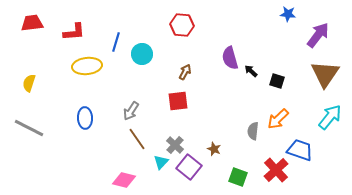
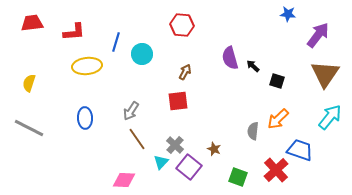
black arrow: moved 2 px right, 5 px up
pink diamond: rotated 10 degrees counterclockwise
